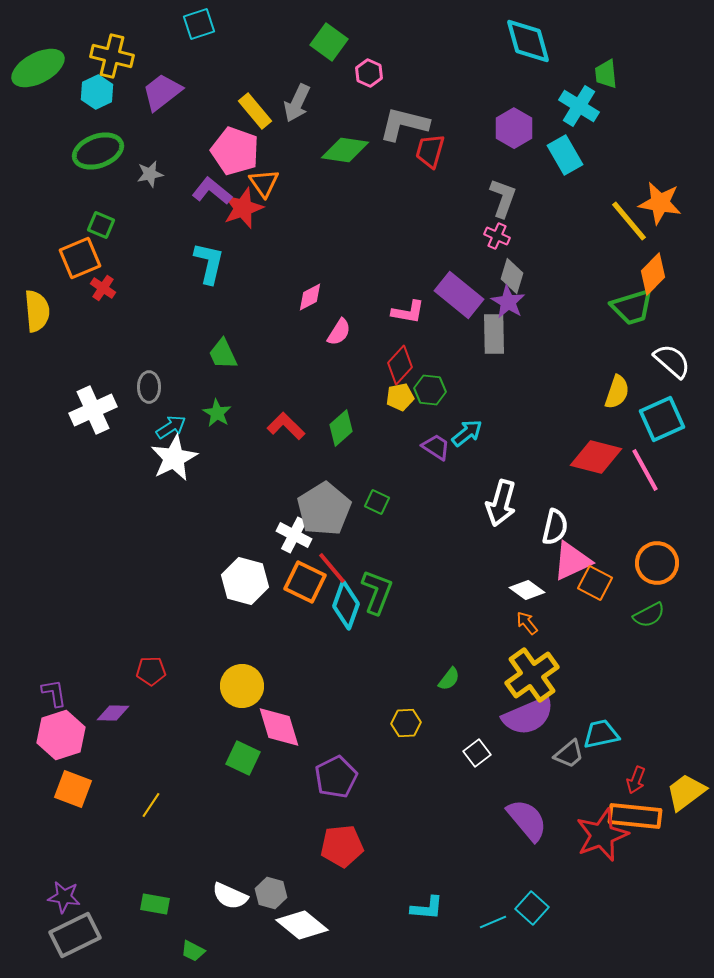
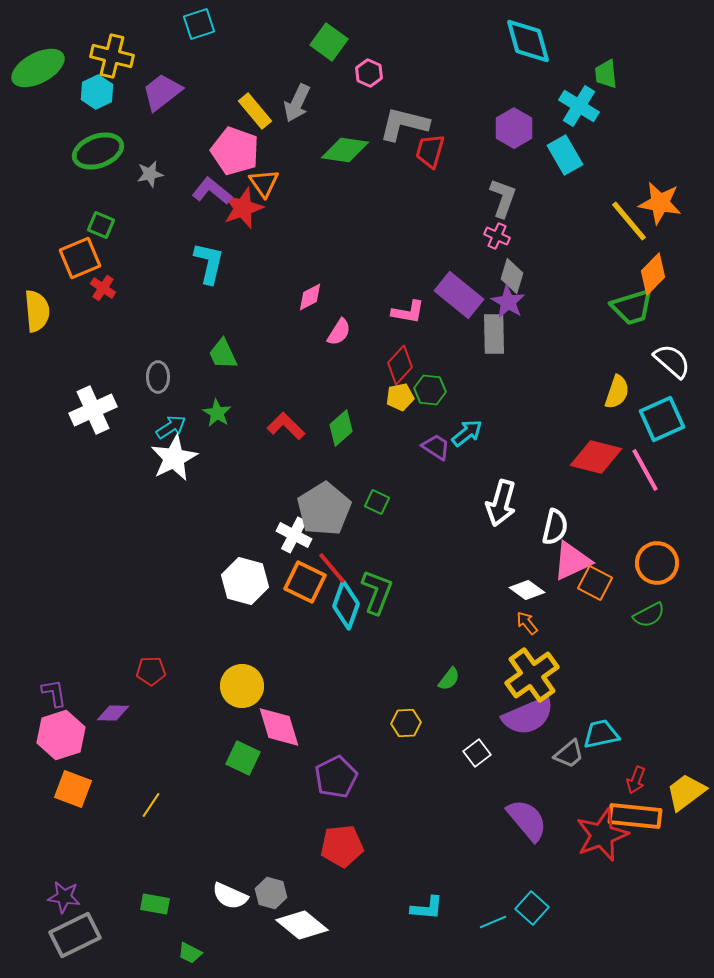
gray ellipse at (149, 387): moved 9 px right, 10 px up
green trapezoid at (193, 951): moved 3 px left, 2 px down
